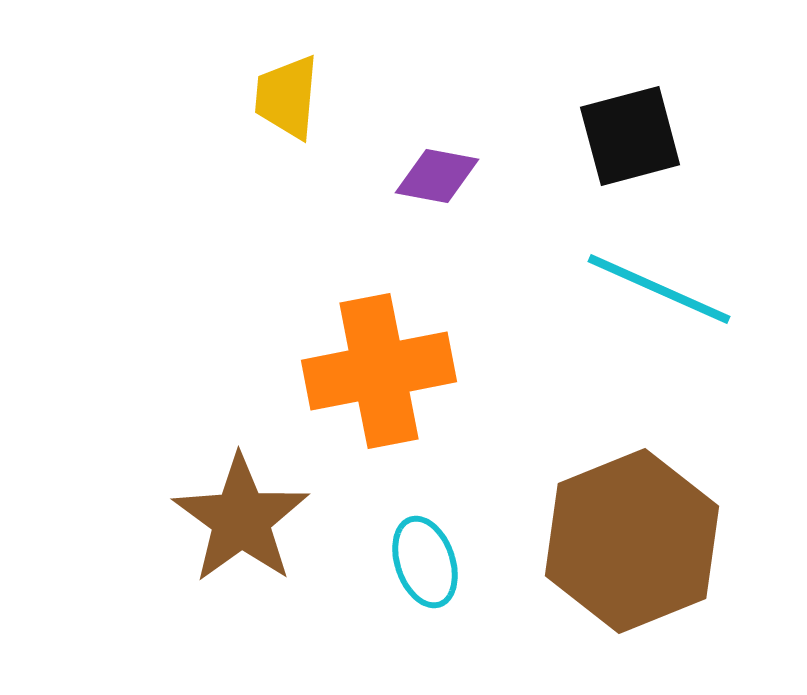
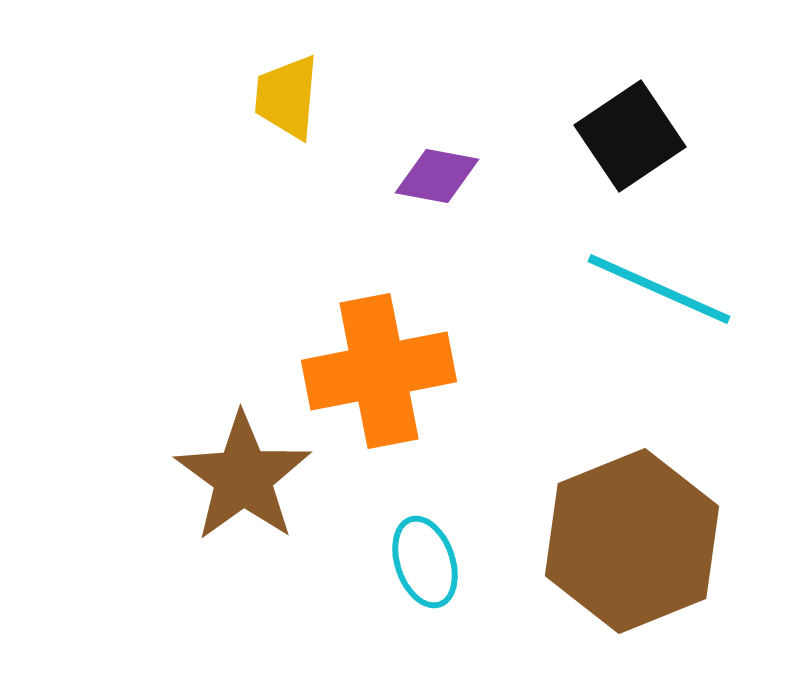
black square: rotated 19 degrees counterclockwise
brown star: moved 2 px right, 42 px up
